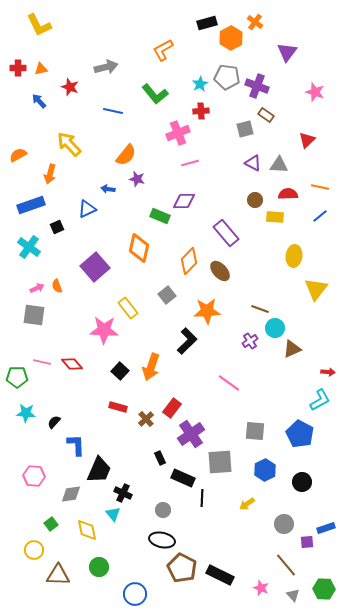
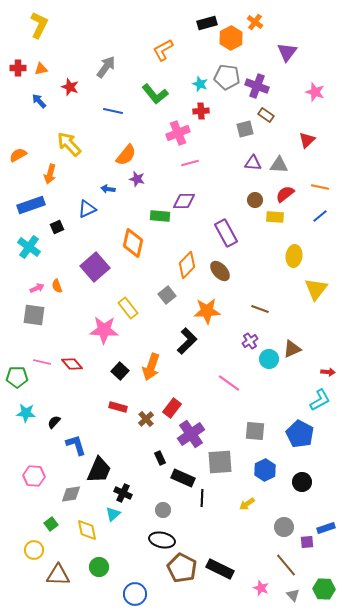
yellow L-shape at (39, 25): rotated 128 degrees counterclockwise
gray arrow at (106, 67): rotated 40 degrees counterclockwise
cyan star at (200, 84): rotated 21 degrees counterclockwise
purple triangle at (253, 163): rotated 24 degrees counterclockwise
red semicircle at (288, 194): moved 3 px left; rotated 36 degrees counterclockwise
green rectangle at (160, 216): rotated 18 degrees counterclockwise
purple rectangle at (226, 233): rotated 12 degrees clockwise
orange diamond at (139, 248): moved 6 px left, 5 px up
orange diamond at (189, 261): moved 2 px left, 4 px down
cyan circle at (275, 328): moved 6 px left, 31 px down
blue L-shape at (76, 445): rotated 15 degrees counterclockwise
cyan triangle at (113, 514): rotated 28 degrees clockwise
gray circle at (284, 524): moved 3 px down
black rectangle at (220, 575): moved 6 px up
